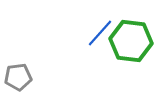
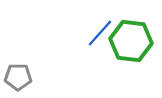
gray pentagon: rotated 8 degrees clockwise
